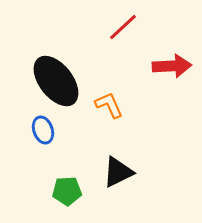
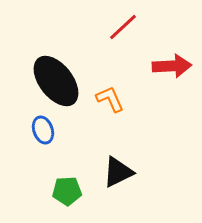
orange L-shape: moved 1 px right, 6 px up
